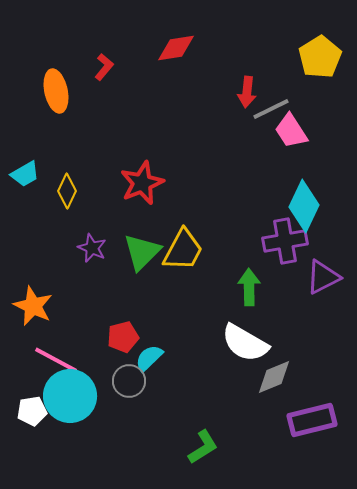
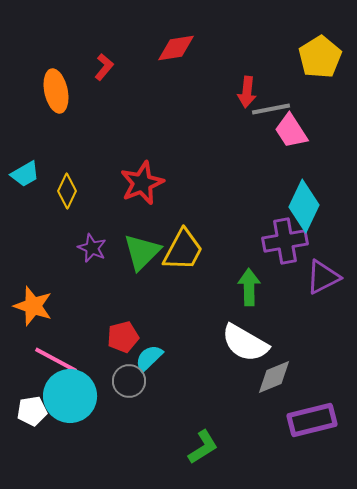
gray line: rotated 15 degrees clockwise
orange star: rotated 6 degrees counterclockwise
